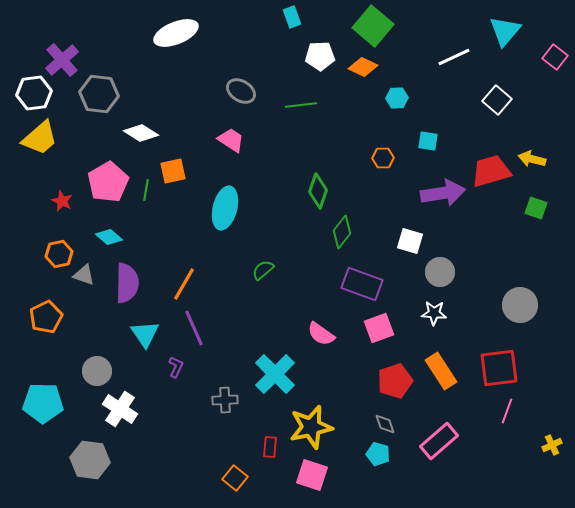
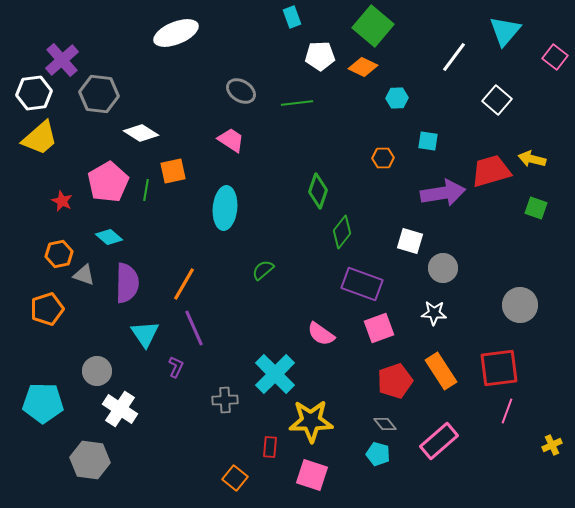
white line at (454, 57): rotated 28 degrees counterclockwise
green line at (301, 105): moved 4 px left, 2 px up
cyan ellipse at (225, 208): rotated 9 degrees counterclockwise
gray circle at (440, 272): moved 3 px right, 4 px up
orange pentagon at (46, 317): moved 1 px right, 8 px up; rotated 8 degrees clockwise
gray diamond at (385, 424): rotated 20 degrees counterclockwise
yellow star at (311, 427): moved 6 px up; rotated 12 degrees clockwise
